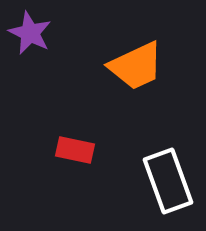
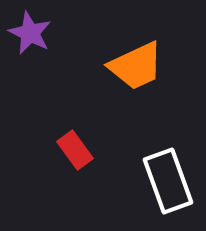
red rectangle: rotated 42 degrees clockwise
